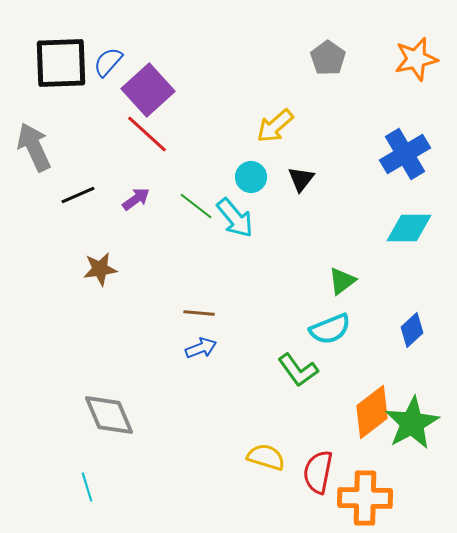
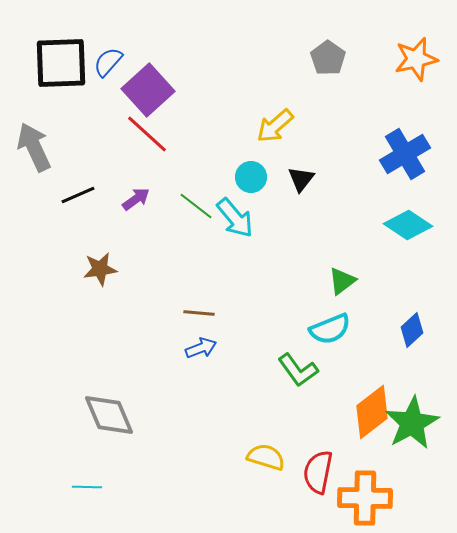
cyan diamond: moved 1 px left, 3 px up; rotated 33 degrees clockwise
cyan line: rotated 72 degrees counterclockwise
